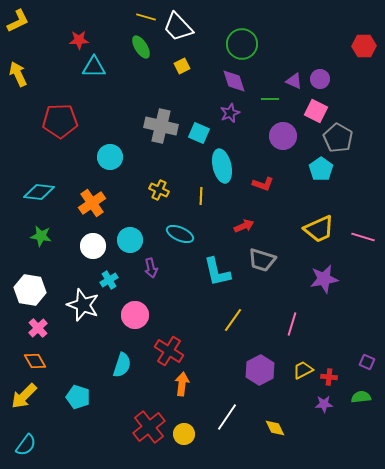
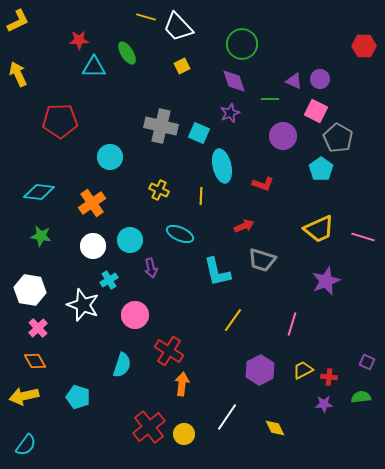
green ellipse at (141, 47): moved 14 px left, 6 px down
purple star at (324, 279): moved 2 px right, 2 px down; rotated 12 degrees counterclockwise
yellow arrow at (24, 396): rotated 32 degrees clockwise
